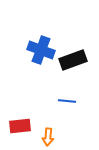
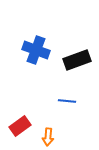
blue cross: moved 5 px left
black rectangle: moved 4 px right
red rectangle: rotated 30 degrees counterclockwise
